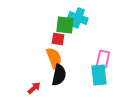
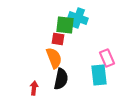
pink rectangle: moved 4 px right, 1 px up; rotated 36 degrees counterclockwise
black semicircle: moved 2 px right, 4 px down
red arrow: rotated 40 degrees counterclockwise
